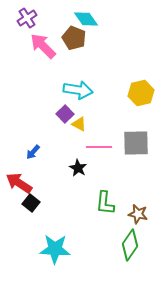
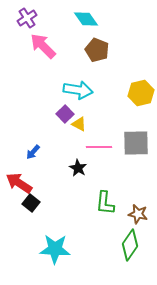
brown pentagon: moved 23 px right, 12 px down
